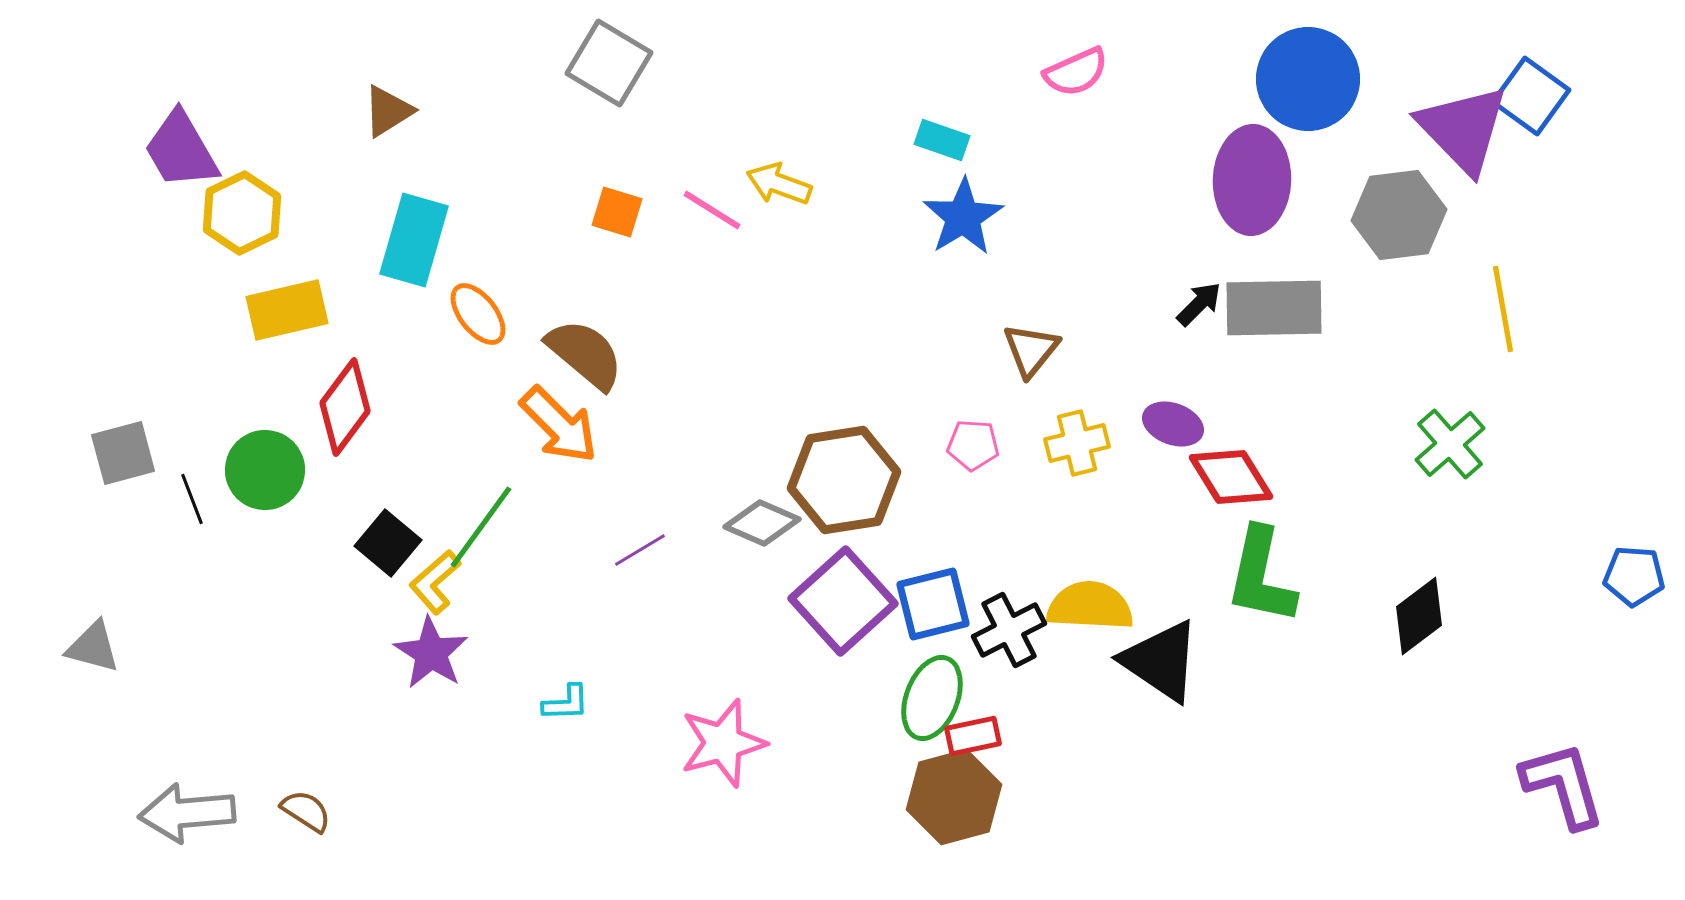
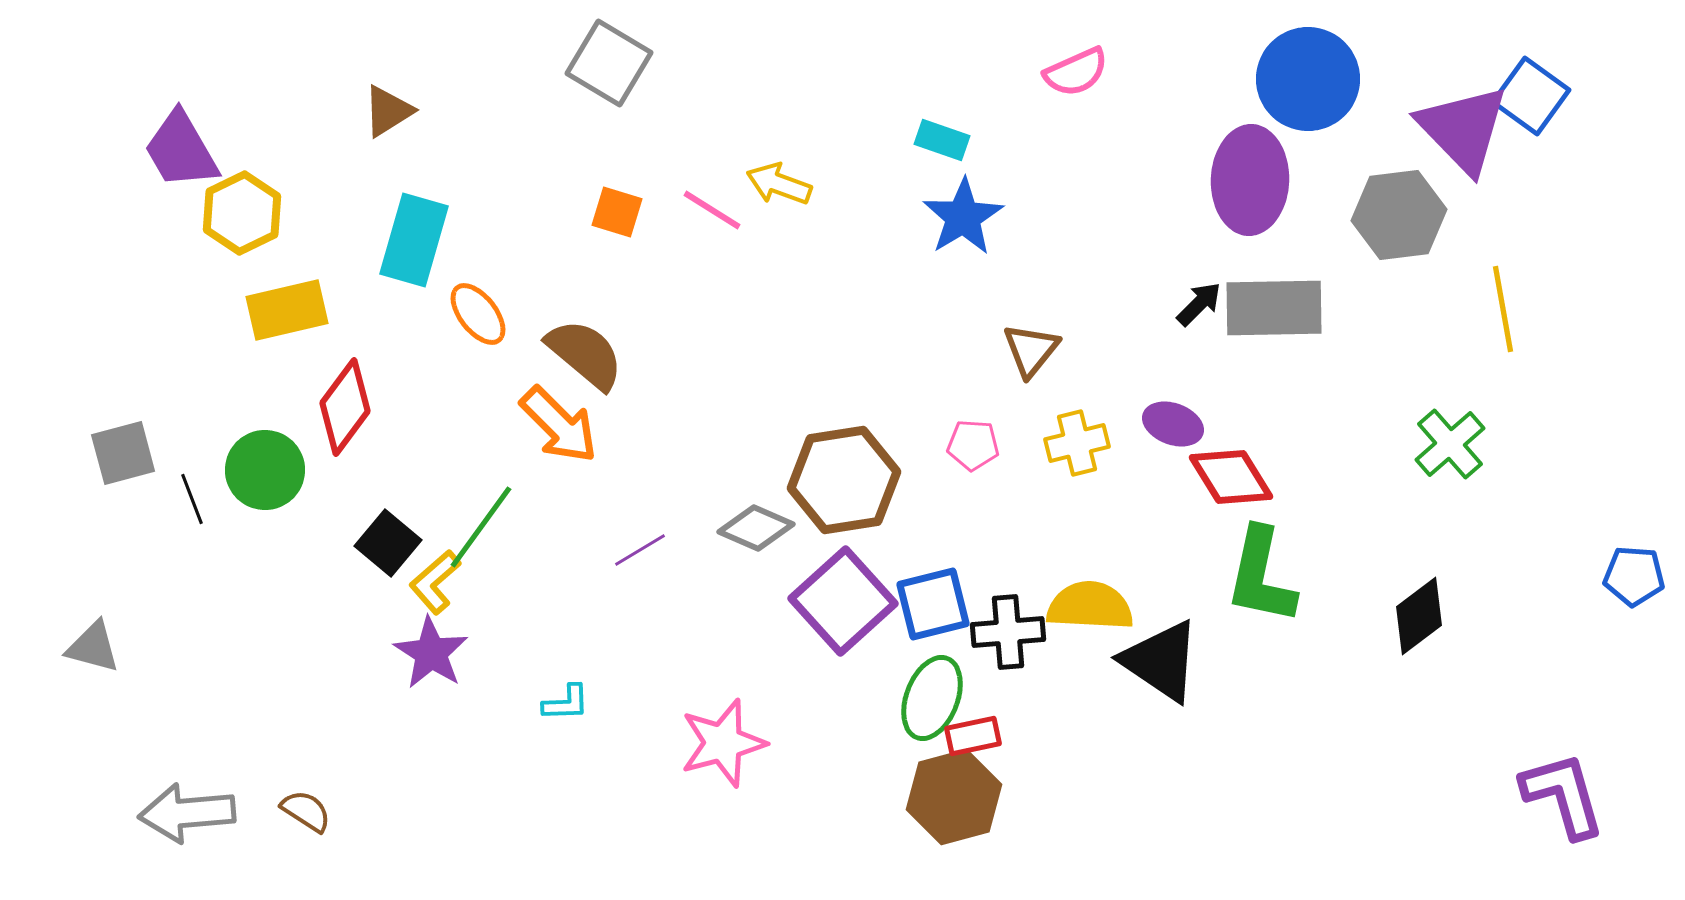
purple ellipse at (1252, 180): moved 2 px left
gray diamond at (762, 523): moved 6 px left, 5 px down
black cross at (1009, 630): moved 1 px left, 2 px down; rotated 22 degrees clockwise
purple L-shape at (1563, 785): moved 10 px down
